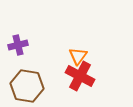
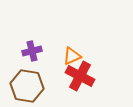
purple cross: moved 14 px right, 6 px down
orange triangle: moved 6 px left; rotated 30 degrees clockwise
